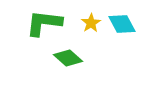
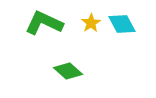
green L-shape: rotated 18 degrees clockwise
green diamond: moved 13 px down
